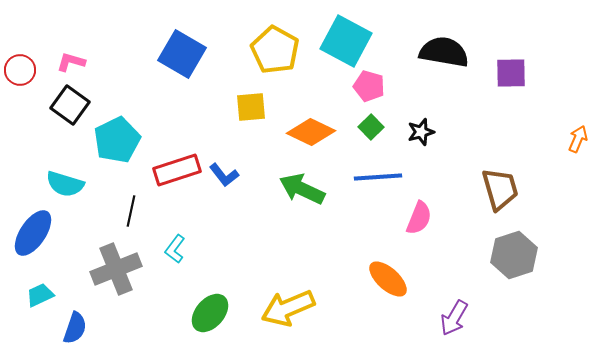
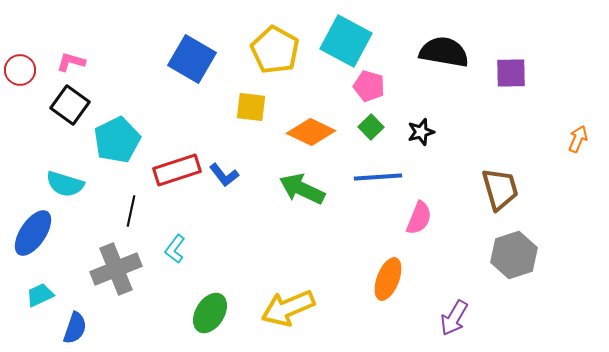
blue square: moved 10 px right, 5 px down
yellow square: rotated 12 degrees clockwise
orange ellipse: rotated 69 degrees clockwise
green ellipse: rotated 9 degrees counterclockwise
